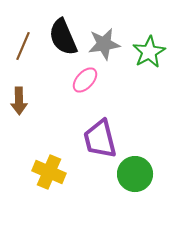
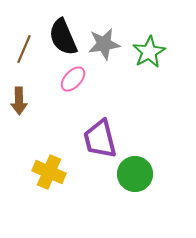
brown line: moved 1 px right, 3 px down
pink ellipse: moved 12 px left, 1 px up
